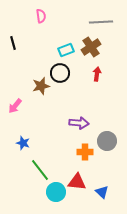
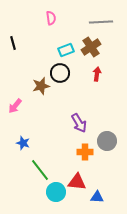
pink semicircle: moved 10 px right, 2 px down
purple arrow: rotated 54 degrees clockwise
blue triangle: moved 5 px left, 5 px down; rotated 40 degrees counterclockwise
